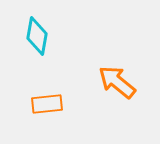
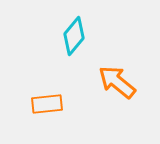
cyan diamond: moved 37 px right; rotated 30 degrees clockwise
